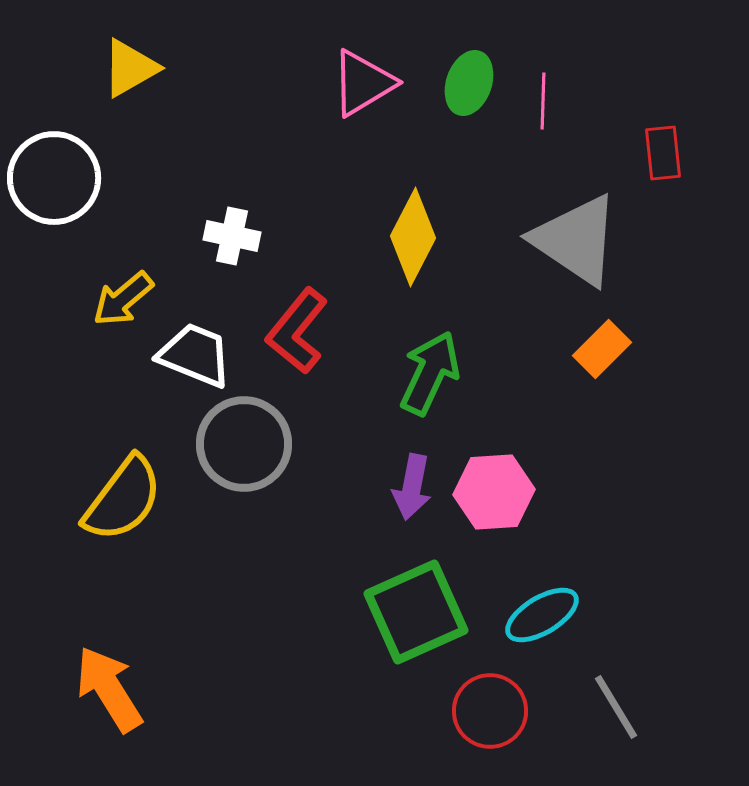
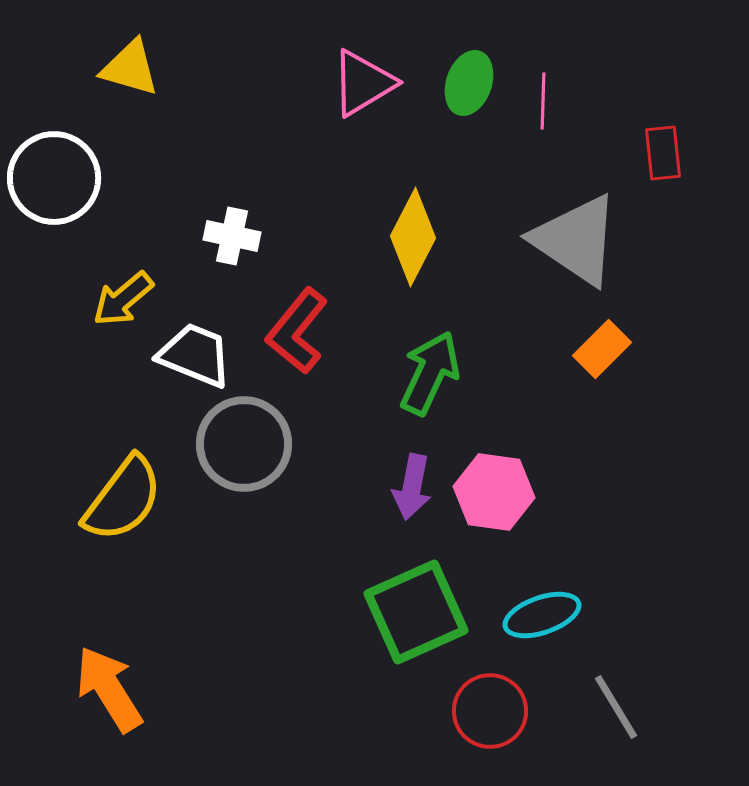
yellow triangle: rotated 46 degrees clockwise
pink hexagon: rotated 12 degrees clockwise
cyan ellipse: rotated 12 degrees clockwise
